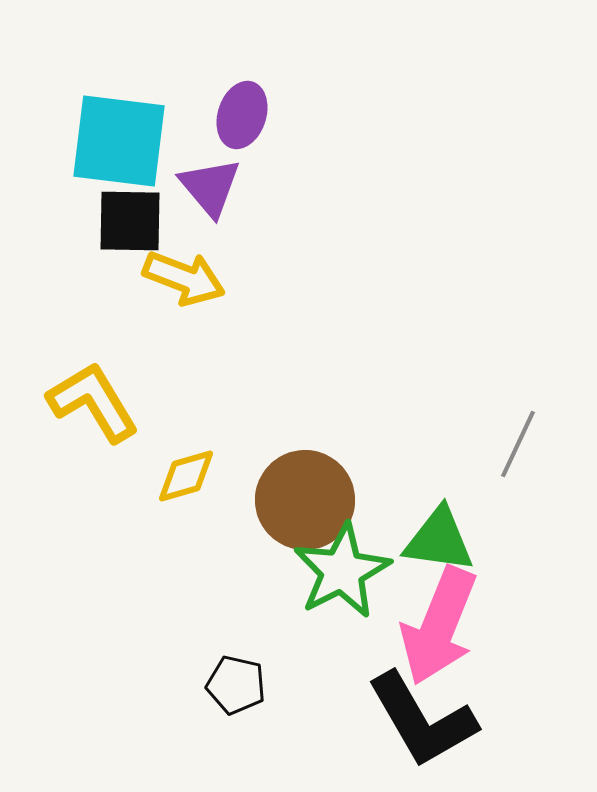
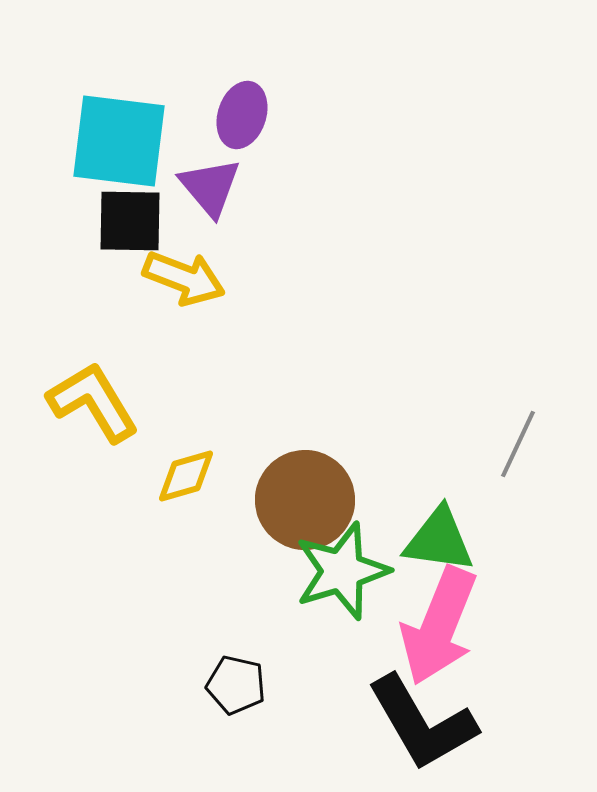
green star: rotated 10 degrees clockwise
black L-shape: moved 3 px down
